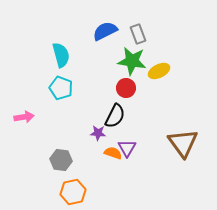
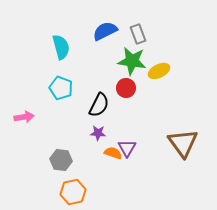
cyan semicircle: moved 8 px up
black semicircle: moved 16 px left, 11 px up
